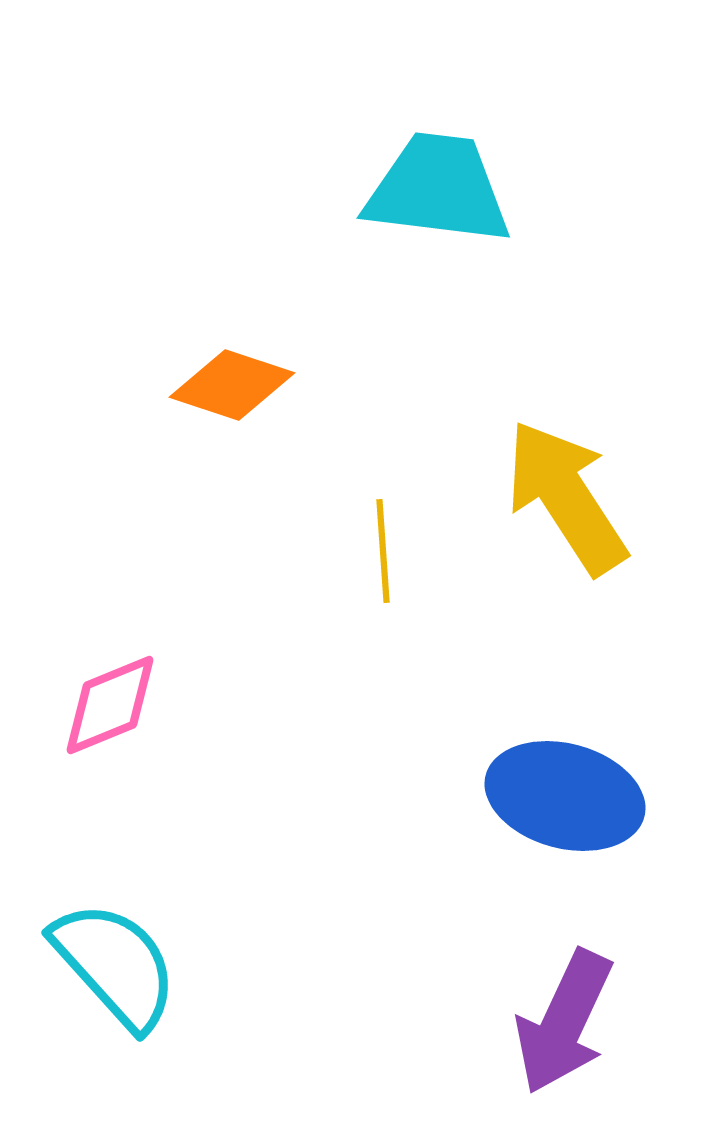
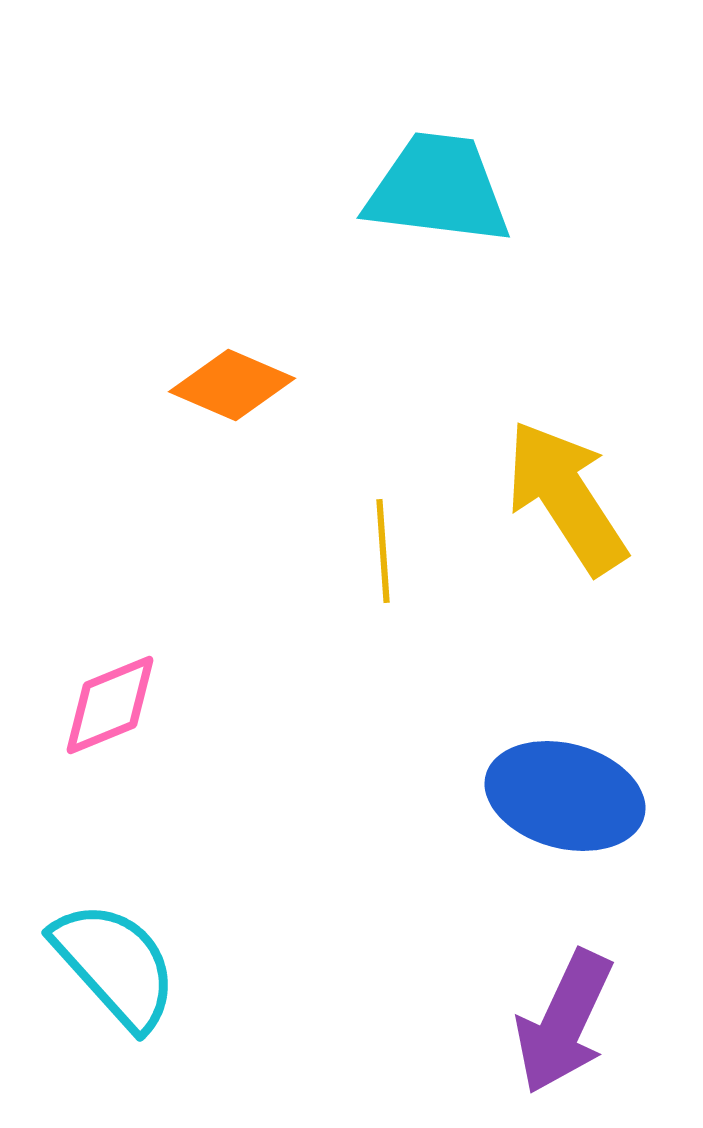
orange diamond: rotated 5 degrees clockwise
